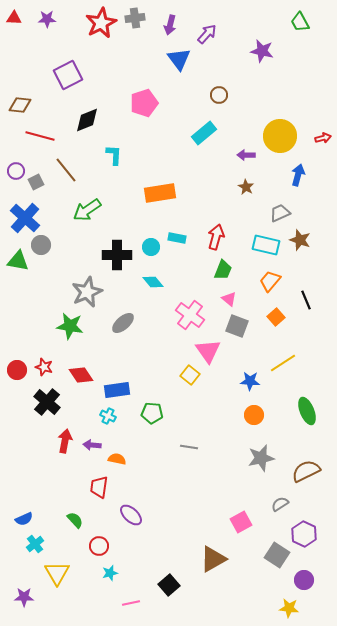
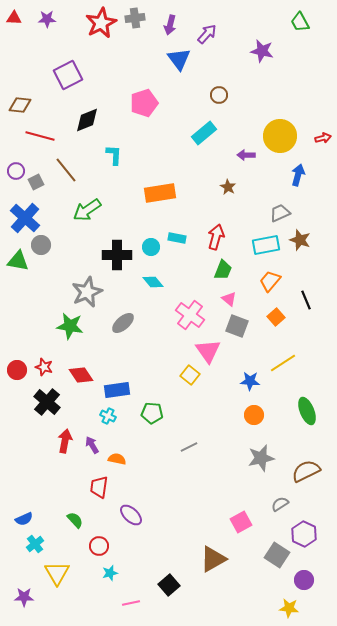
brown star at (246, 187): moved 18 px left
cyan rectangle at (266, 245): rotated 24 degrees counterclockwise
purple arrow at (92, 445): rotated 54 degrees clockwise
gray line at (189, 447): rotated 36 degrees counterclockwise
